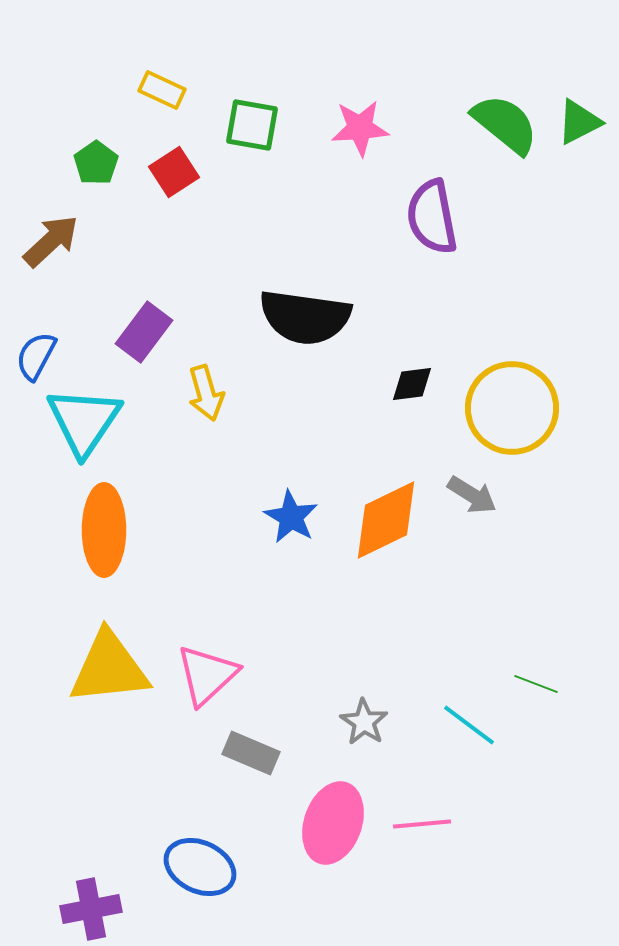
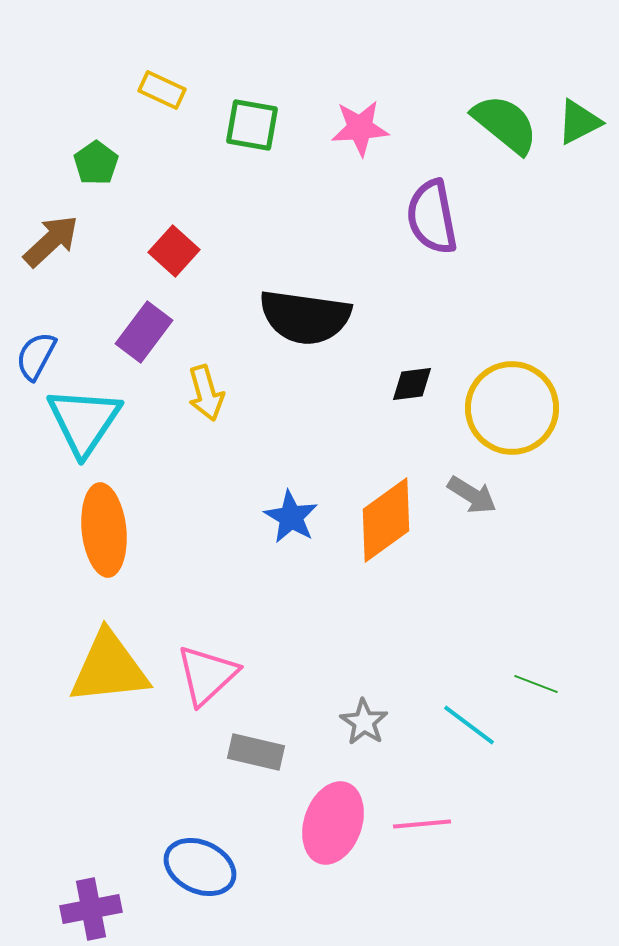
red square: moved 79 px down; rotated 15 degrees counterclockwise
orange diamond: rotated 10 degrees counterclockwise
orange ellipse: rotated 6 degrees counterclockwise
gray rectangle: moved 5 px right, 1 px up; rotated 10 degrees counterclockwise
